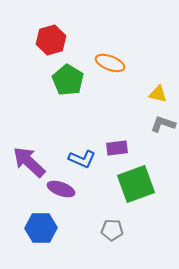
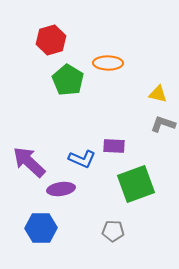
orange ellipse: moved 2 px left; rotated 20 degrees counterclockwise
purple rectangle: moved 3 px left, 2 px up; rotated 10 degrees clockwise
purple ellipse: rotated 28 degrees counterclockwise
gray pentagon: moved 1 px right, 1 px down
